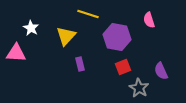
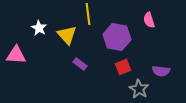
yellow line: rotated 65 degrees clockwise
white star: moved 8 px right
yellow triangle: moved 1 px right, 1 px up; rotated 25 degrees counterclockwise
pink triangle: moved 2 px down
purple rectangle: rotated 40 degrees counterclockwise
purple semicircle: rotated 60 degrees counterclockwise
gray star: moved 1 px down
